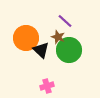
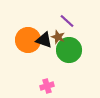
purple line: moved 2 px right
orange circle: moved 2 px right, 2 px down
black triangle: moved 3 px right, 10 px up; rotated 24 degrees counterclockwise
